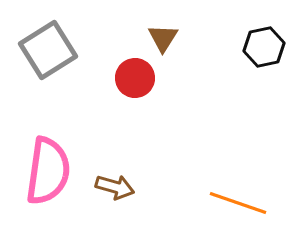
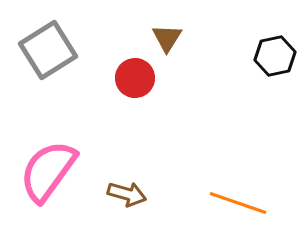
brown triangle: moved 4 px right
black hexagon: moved 11 px right, 9 px down
pink semicircle: rotated 152 degrees counterclockwise
brown arrow: moved 12 px right, 7 px down
